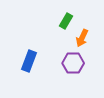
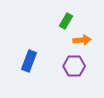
orange arrow: moved 2 px down; rotated 120 degrees counterclockwise
purple hexagon: moved 1 px right, 3 px down
